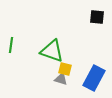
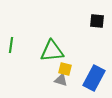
black square: moved 4 px down
green triangle: rotated 25 degrees counterclockwise
gray triangle: moved 1 px down
